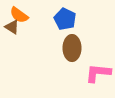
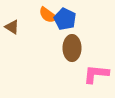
orange semicircle: moved 29 px right
pink L-shape: moved 2 px left, 1 px down
